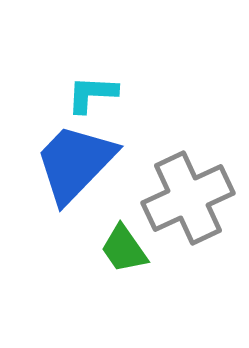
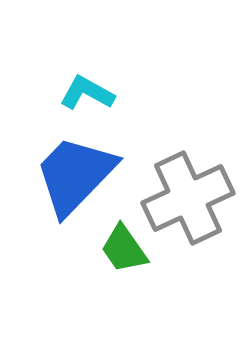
cyan L-shape: moved 5 px left, 1 px up; rotated 26 degrees clockwise
blue trapezoid: moved 12 px down
